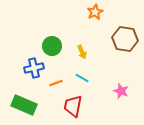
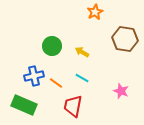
yellow arrow: rotated 144 degrees clockwise
blue cross: moved 8 px down
orange line: rotated 56 degrees clockwise
